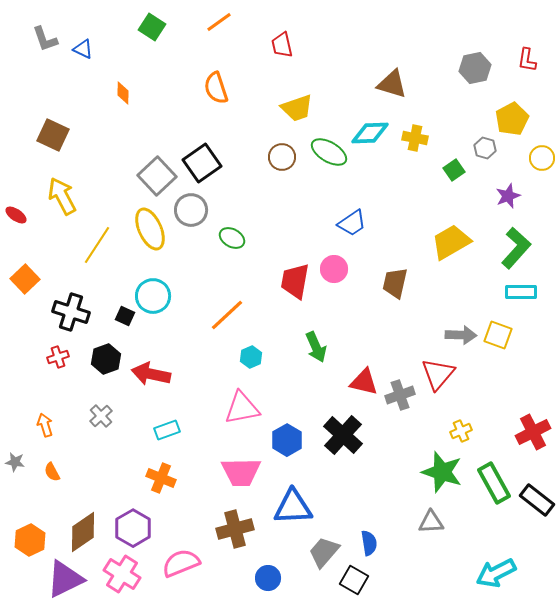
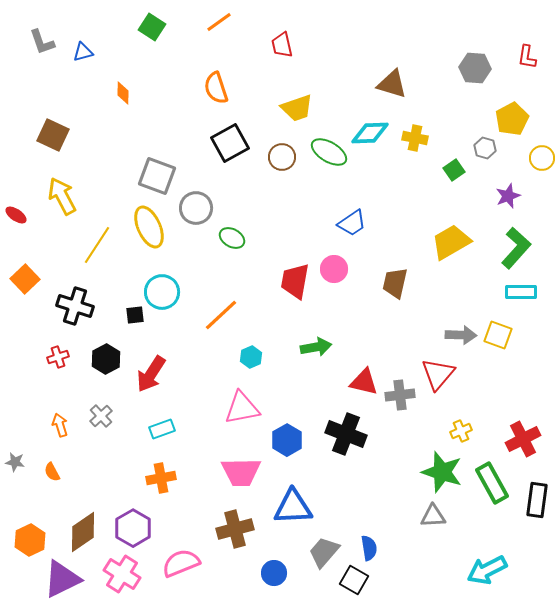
gray L-shape at (45, 39): moved 3 px left, 3 px down
blue triangle at (83, 49): moved 3 px down; rotated 40 degrees counterclockwise
red L-shape at (527, 60): moved 3 px up
gray hexagon at (475, 68): rotated 16 degrees clockwise
black square at (202, 163): moved 28 px right, 20 px up; rotated 6 degrees clockwise
gray square at (157, 176): rotated 27 degrees counterclockwise
gray circle at (191, 210): moved 5 px right, 2 px up
yellow ellipse at (150, 229): moved 1 px left, 2 px up
cyan circle at (153, 296): moved 9 px right, 4 px up
black cross at (71, 312): moved 4 px right, 6 px up
orange line at (227, 315): moved 6 px left
black square at (125, 316): moved 10 px right, 1 px up; rotated 30 degrees counterclockwise
green arrow at (316, 347): rotated 76 degrees counterclockwise
black hexagon at (106, 359): rotated 8 degrees counterclockwise
red arrow at (151, 374): rotated 69 degrees counterclockwise
gray cross at (400, 395): rotated 12 degrees clockwise
orange arrow at (45, 425): moved 15 px right
cyan rectangle at (167, 430): moved 5 px left, 1 px up
red cross at (533, 432): moved 10 px left, 7 px down
black cross at (343, 435): moved 3 px right, 1 px up; rotated 21 degrees counterclockwise
orange cross at (161, 478): rotated 32 degrees counterclockwise
green rectangle at (494, 483): moved 2 px left
black rectangle at (537, 500): rotated 60 degrees clockwise
gray triangle at (431, 522): moved 2 px right, 6 px up
blue semicircle at (369, 543): moved 5 px down
cyan arrow at (496, 573): moved 9 px left, 3 px up
blue circle at (268, 578): moved 6 px right, 5 px up
purple triangle at (65, 579): moved 3 px left
